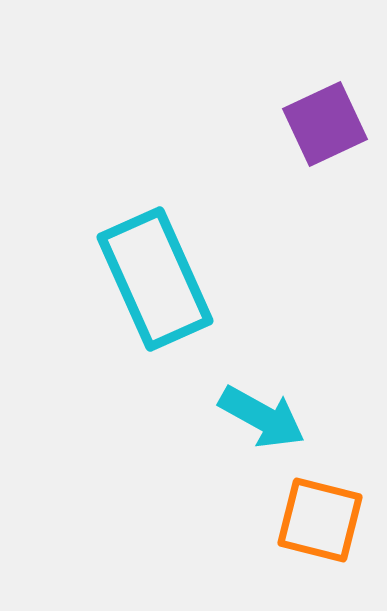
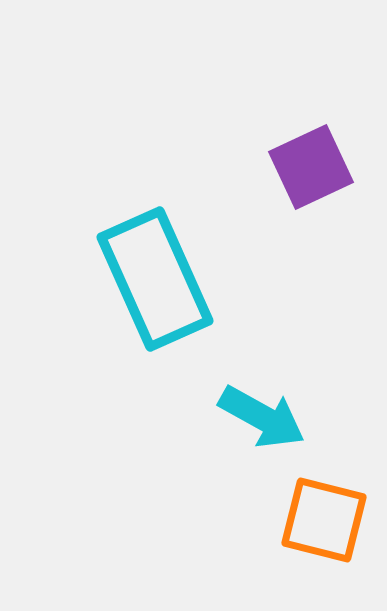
purple square: moved 14 px left, 43 px down
orange square: moved 4 px right
